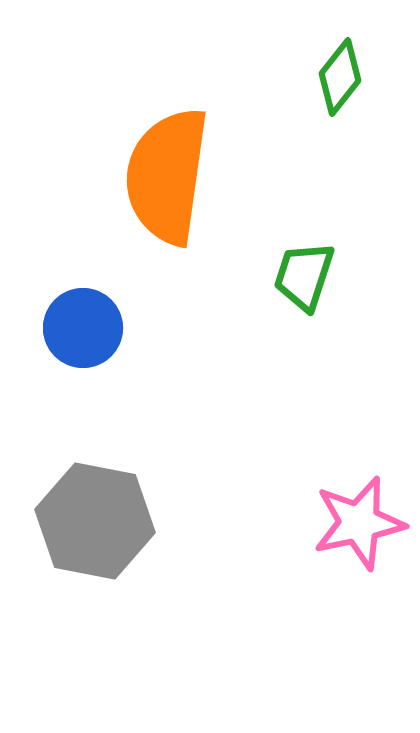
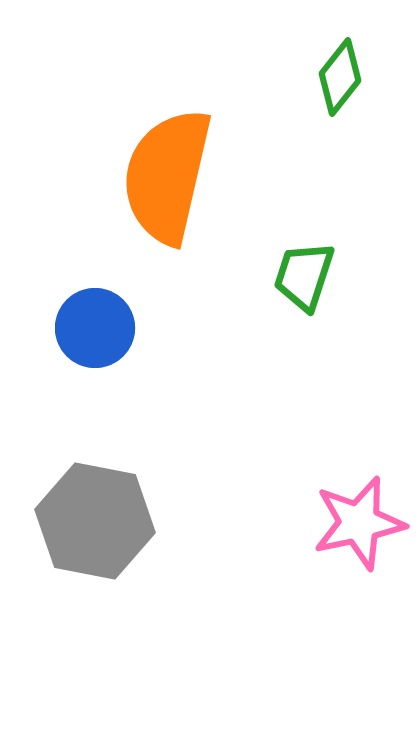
orange semicircle: rotated 5 degrees clockwise
blue circle: moved 12 px right
